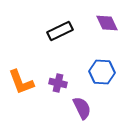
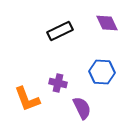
orange L-shape: moved 6 px right, 17 px down
